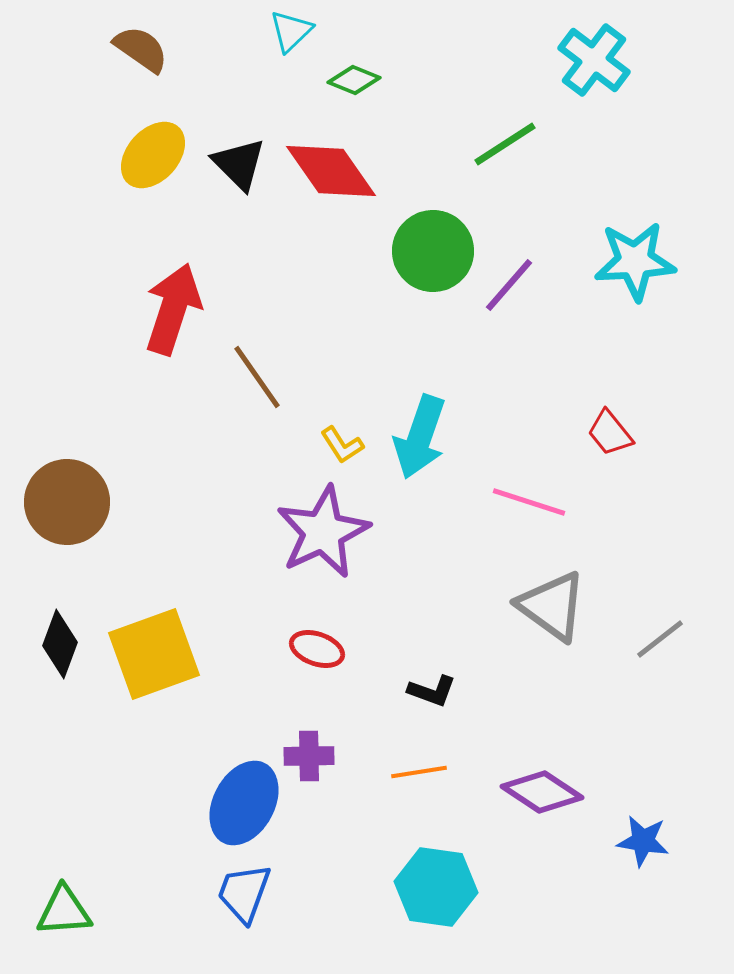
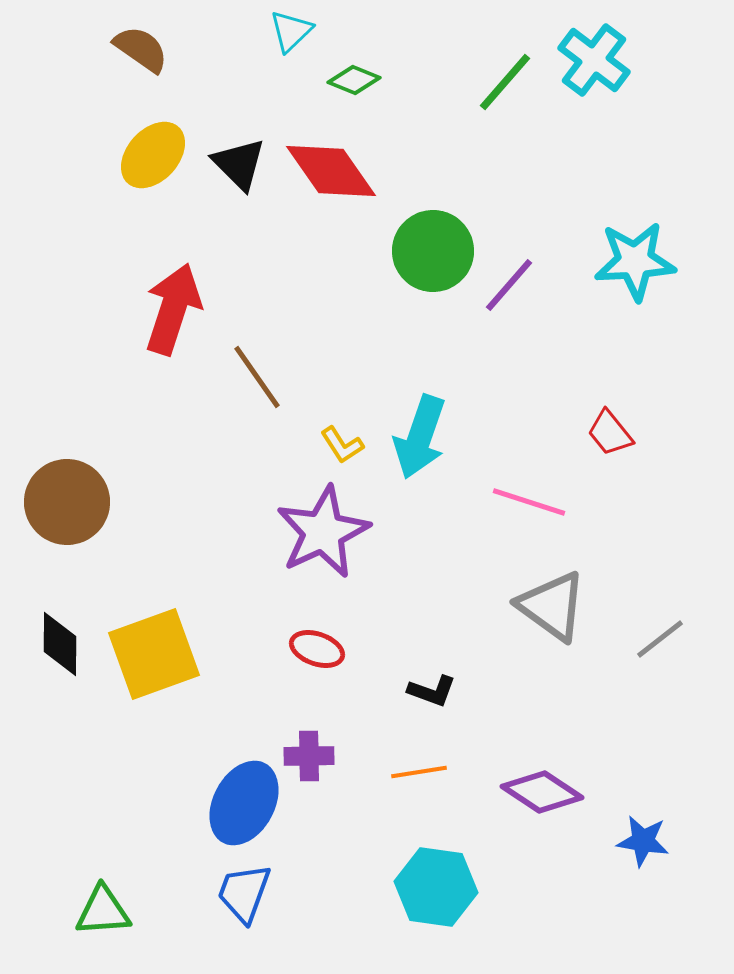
green line: moved 62 px up; rotated 16 degrees counterclockwise
black diamond: rotated 20 degrees counterclockwise
green triangle: moved 39 px right
